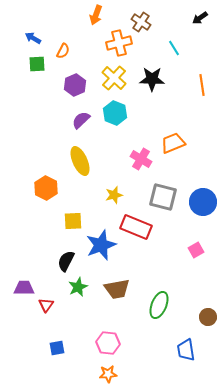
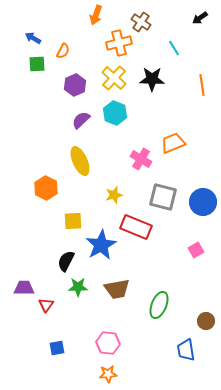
blue star: rotated 8 degrees counterclockwise
green star: rotated 24 degrees clockwise
brown circle: moved 2 px left, 4 px down
